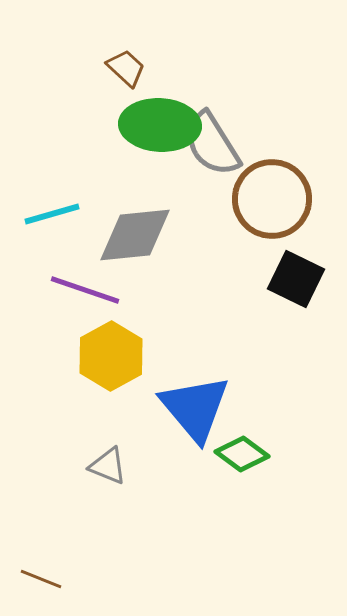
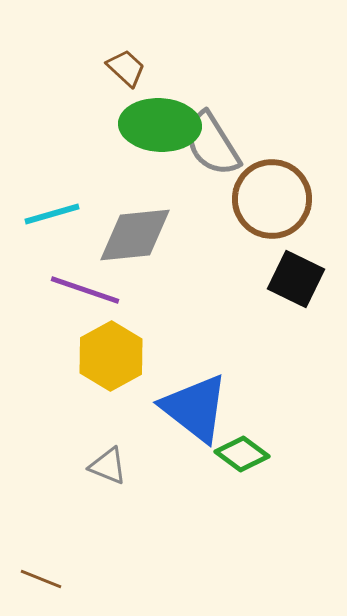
blue triangle: rotated 12 degrees counterclockwise
